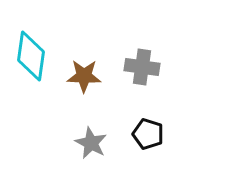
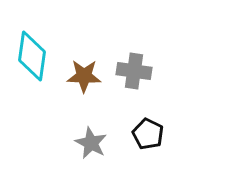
cyan diamond: moved 1 px right
gray cross: moved 8 px left, 4 px down
black pentagon: rotated 8 degrees clockwise
